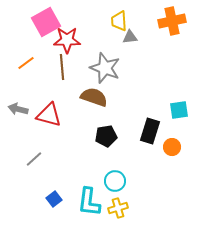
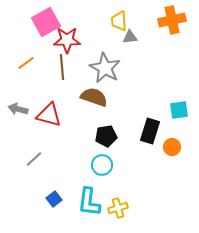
orange cross: moved 1 px up
gray star: rotated 8 degrees clockwise
cyan circle: moved 13 px left, 16 px up
